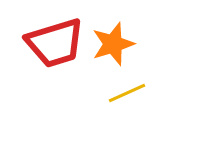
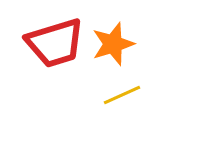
yellow line: moved 5 px left, 2 px down
